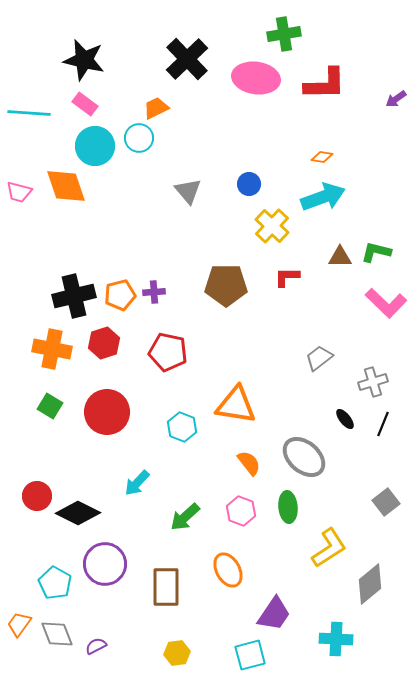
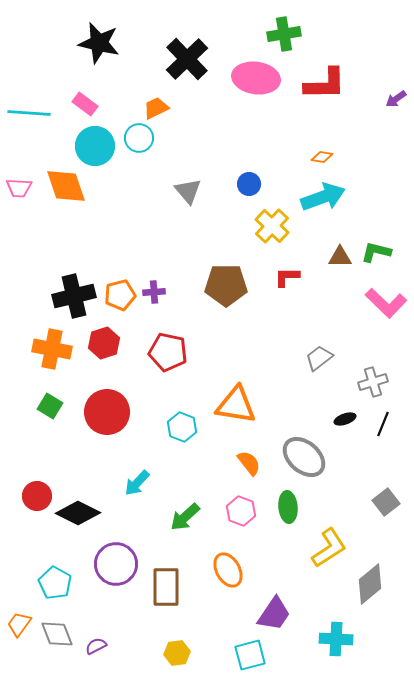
black star at (84, 60): moved 15 px right, 17 px up
pink trapezoid at (19, 192): moved 4 px up; rotated 12 degrees counterclockwise
black ellipse at (345, 419): rotated 70 degrees counterclockwise
purple circle at (105, 564): moved 11 px right
